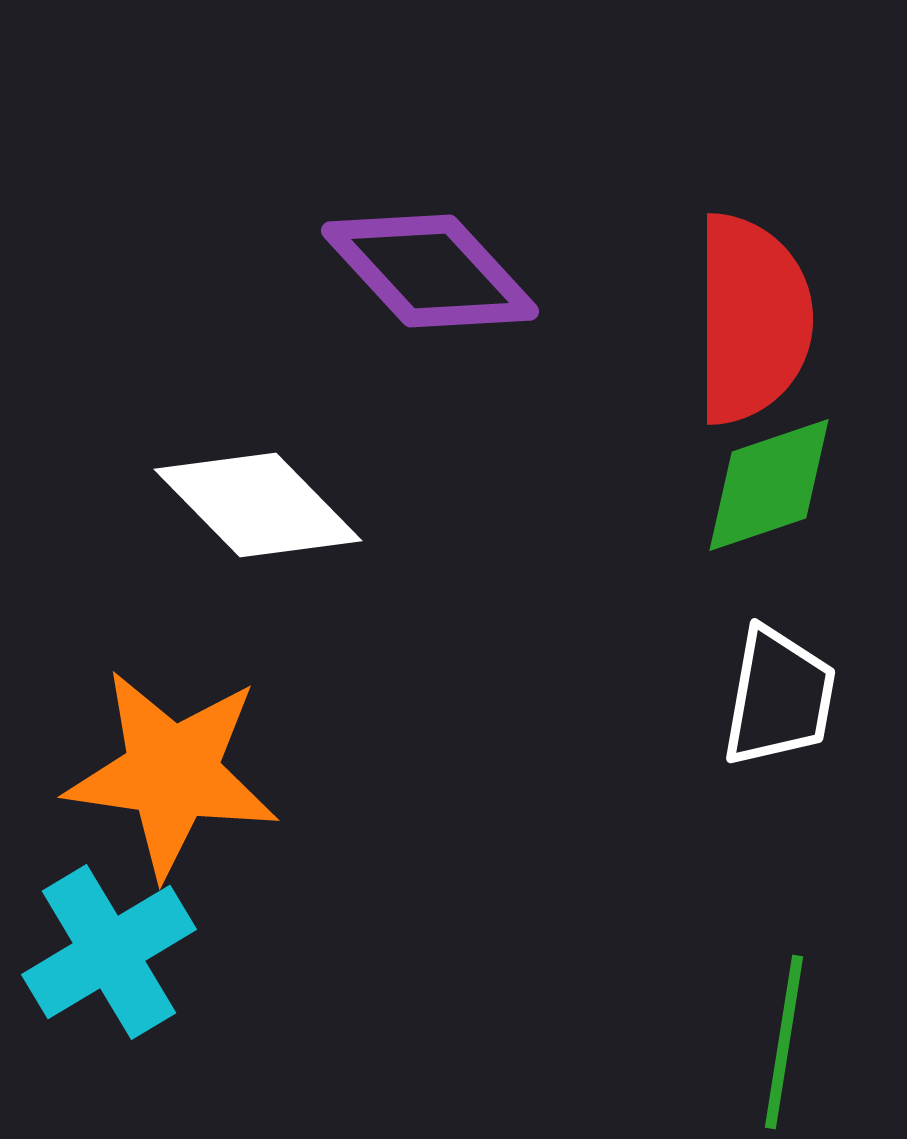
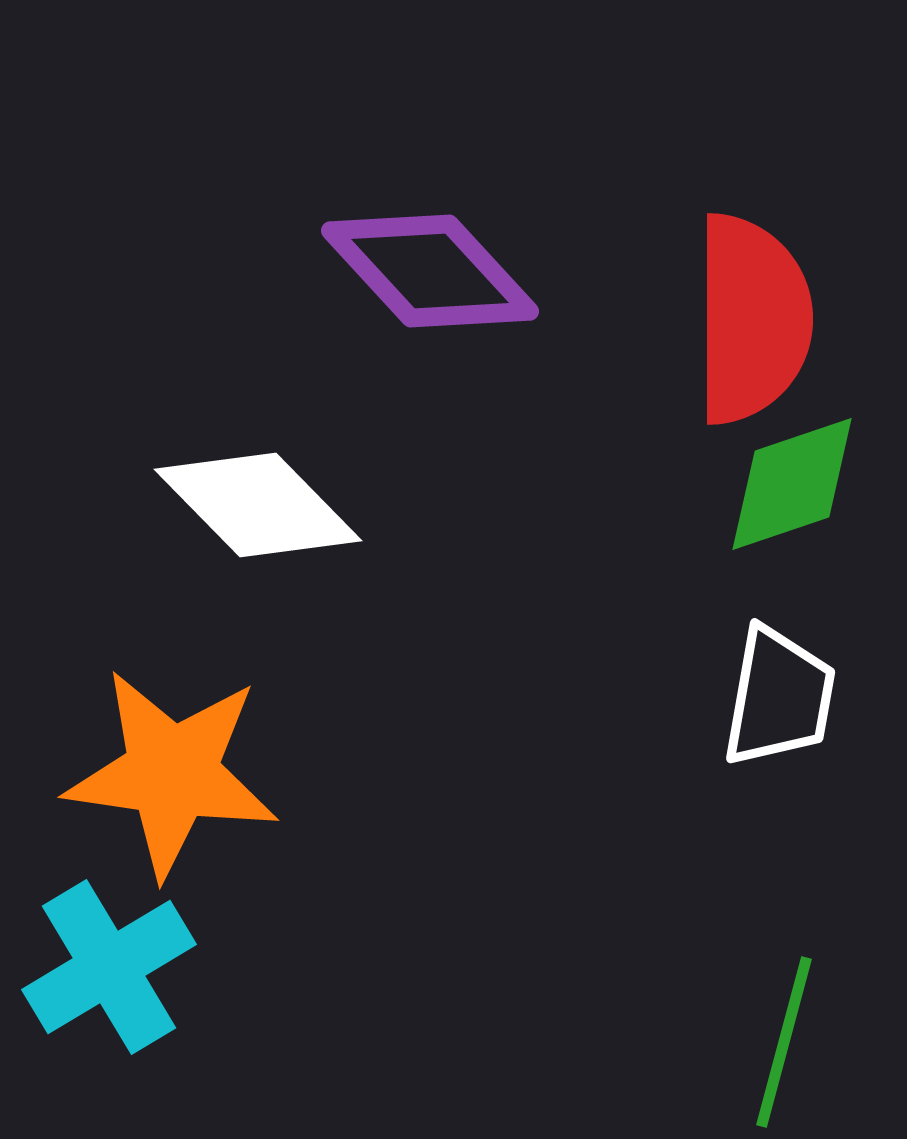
green diamond: moved 23 px right, 1 px up
cyan cross: moved 15 px down
green line: rotated 6 degrees clockwise
